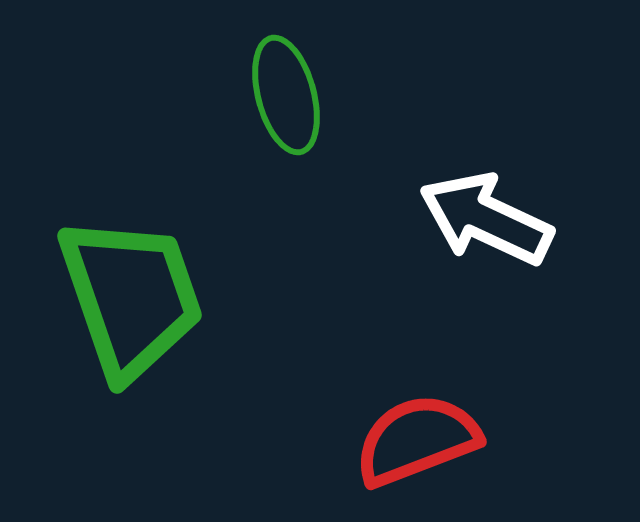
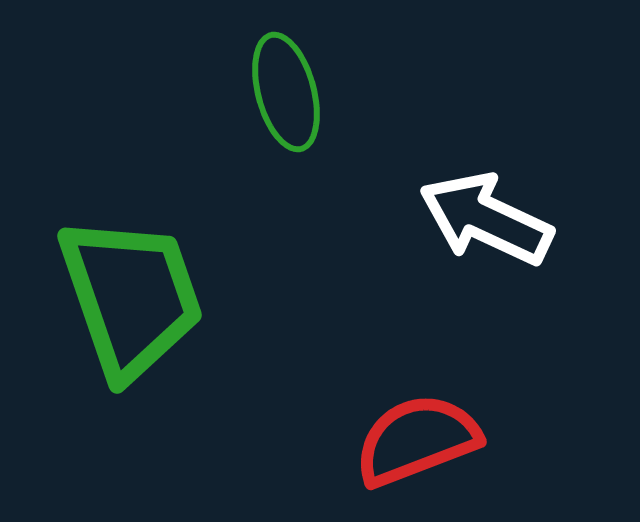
green ellipse: moved 3 px up
